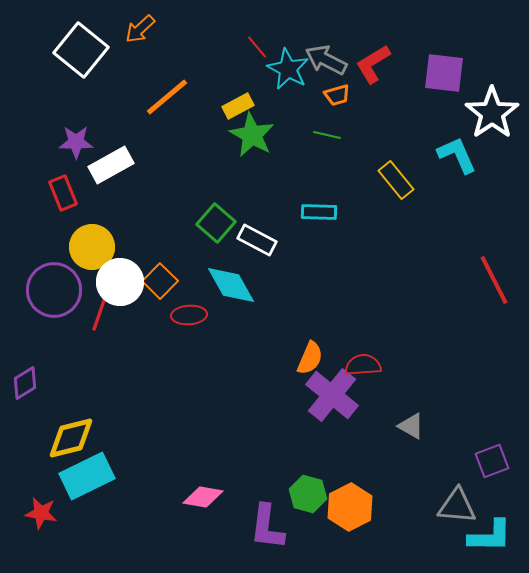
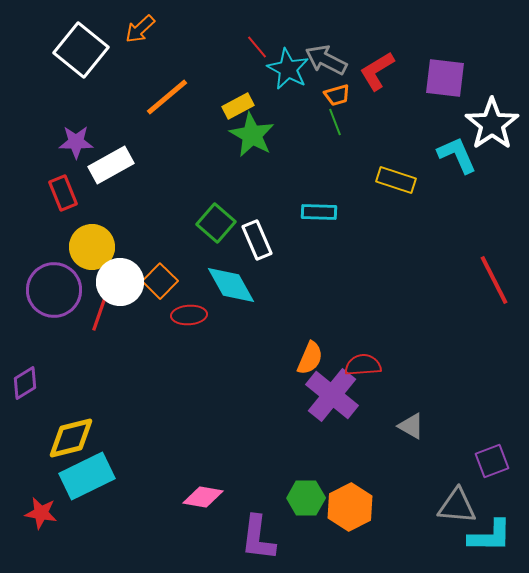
red L-shape at (373, 64): moved 4 px right, 7 px down
purple square at (444, 73): moved 1 px right, 5 px down
white star at (492, 113): moved 11 px down
green line at (327, 135): moved 8 px right, 13 px up; rotated 56 degrees clockwise
yellow rectangle at (396, 180): rotated 33 degrees counterclockwise
white rectangle at (257, 240): rotated 39 degrees clockwise
green hexagon at (308, 494): moved 2 px left, 4 px down; rotated 15 degrees counterclockwise
purple L-shape at (267, 527): moved 9 px left, 11 px down
